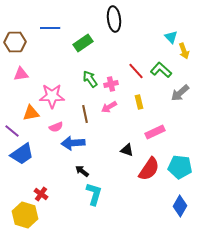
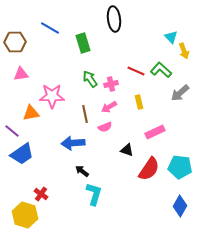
blue line: rotated 30 degrees clockwise
green rectangle: rotated 72 degrees counterclockwise
red line: rotated 24 degrees counterclockwise
pink semicircle: moved 49 px right
